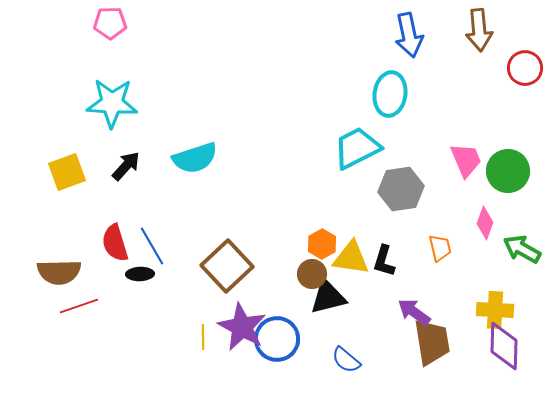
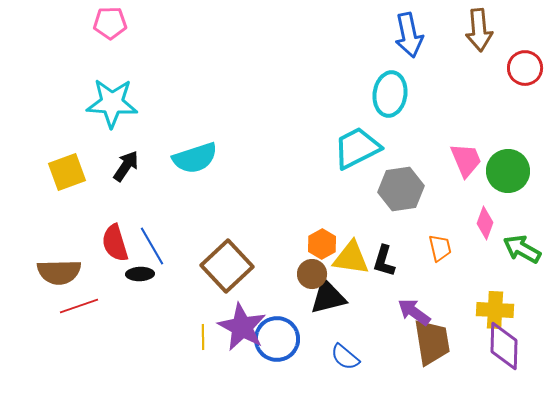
black arrow: rotated 8 degrees counterclockwise
blue semicircle: moved 1 px left, 3 px up
